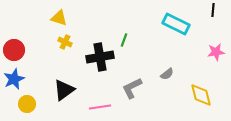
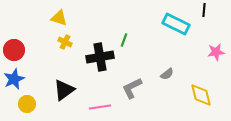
black line: moved 9 px left
